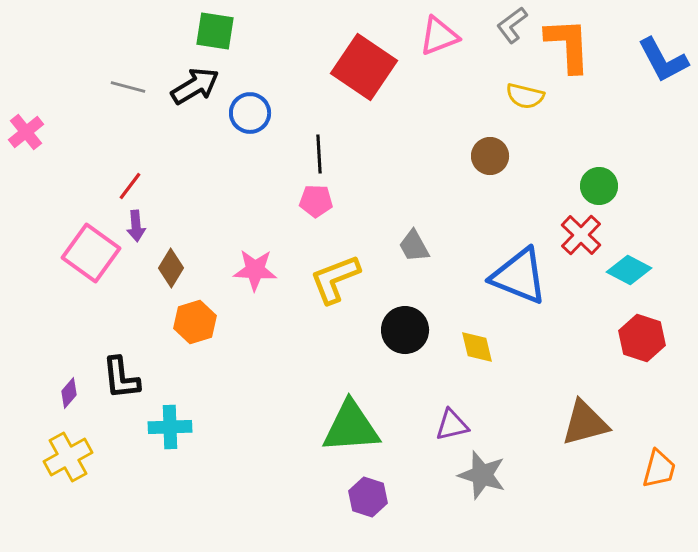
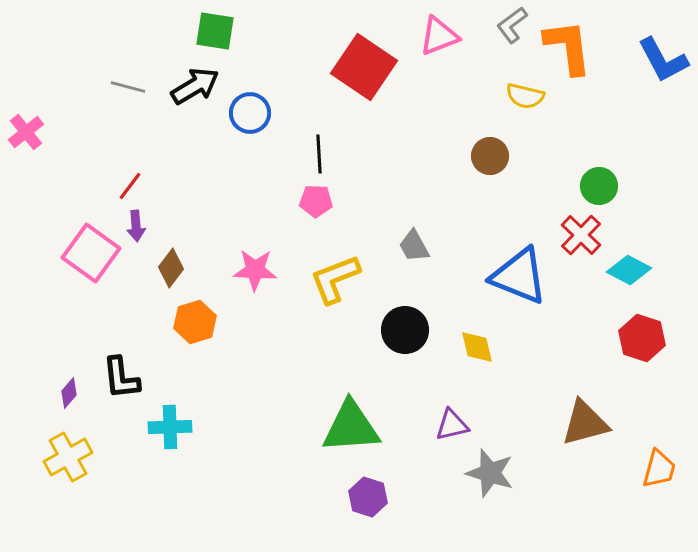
orange L-shape: moved 2 px down; rotated 4 degrees counterclockwise
brown diamond: rotated 6 degrees clockwise
gray star: moved 8 px right, 2 px up
